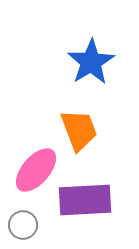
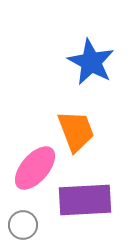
blue star: rotated 12 degrees counterclockwise
orange trapezoid: moved 3 px left, 1 px down
pink ellipse: moved 1 px left, 2 px up
